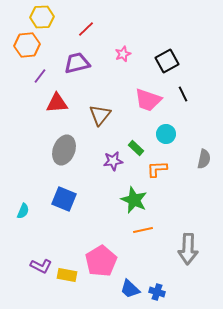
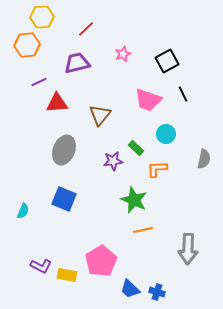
purple line: moved 1 px left, 6 px down; rotated 28 degrees clockwise
